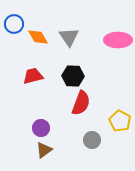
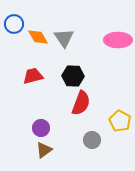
gray triangle: moved 5 px left, 1 px down
